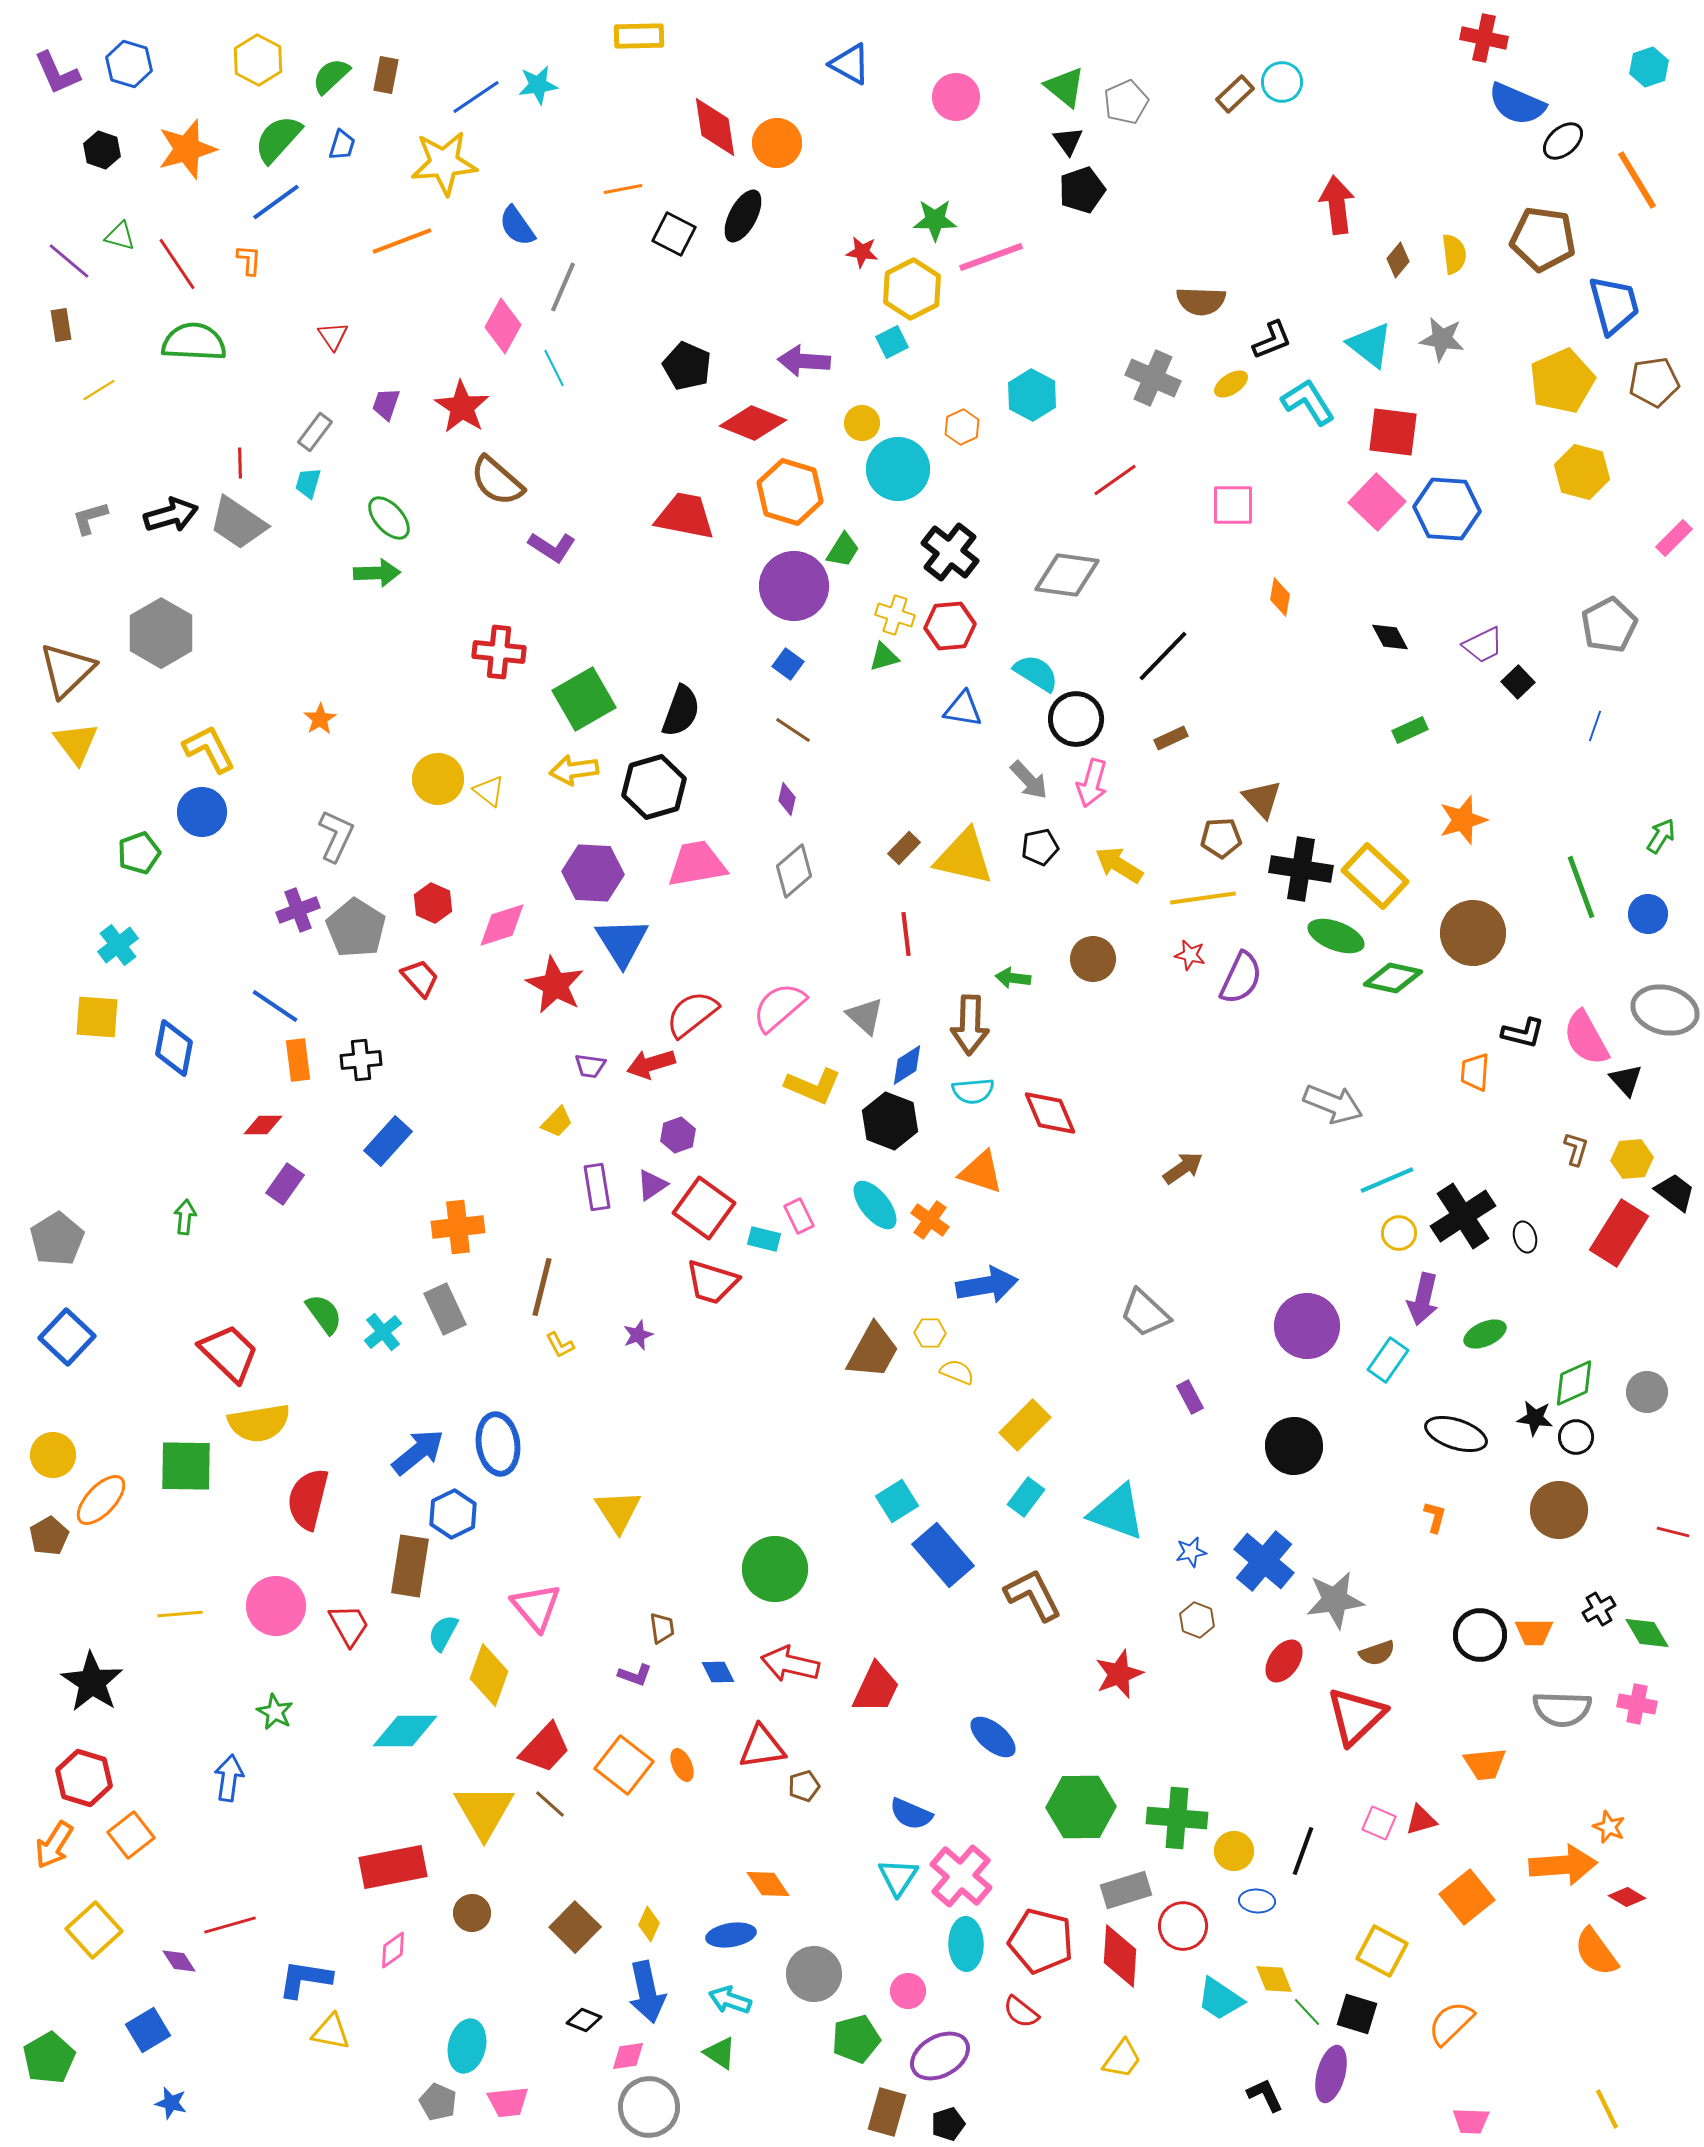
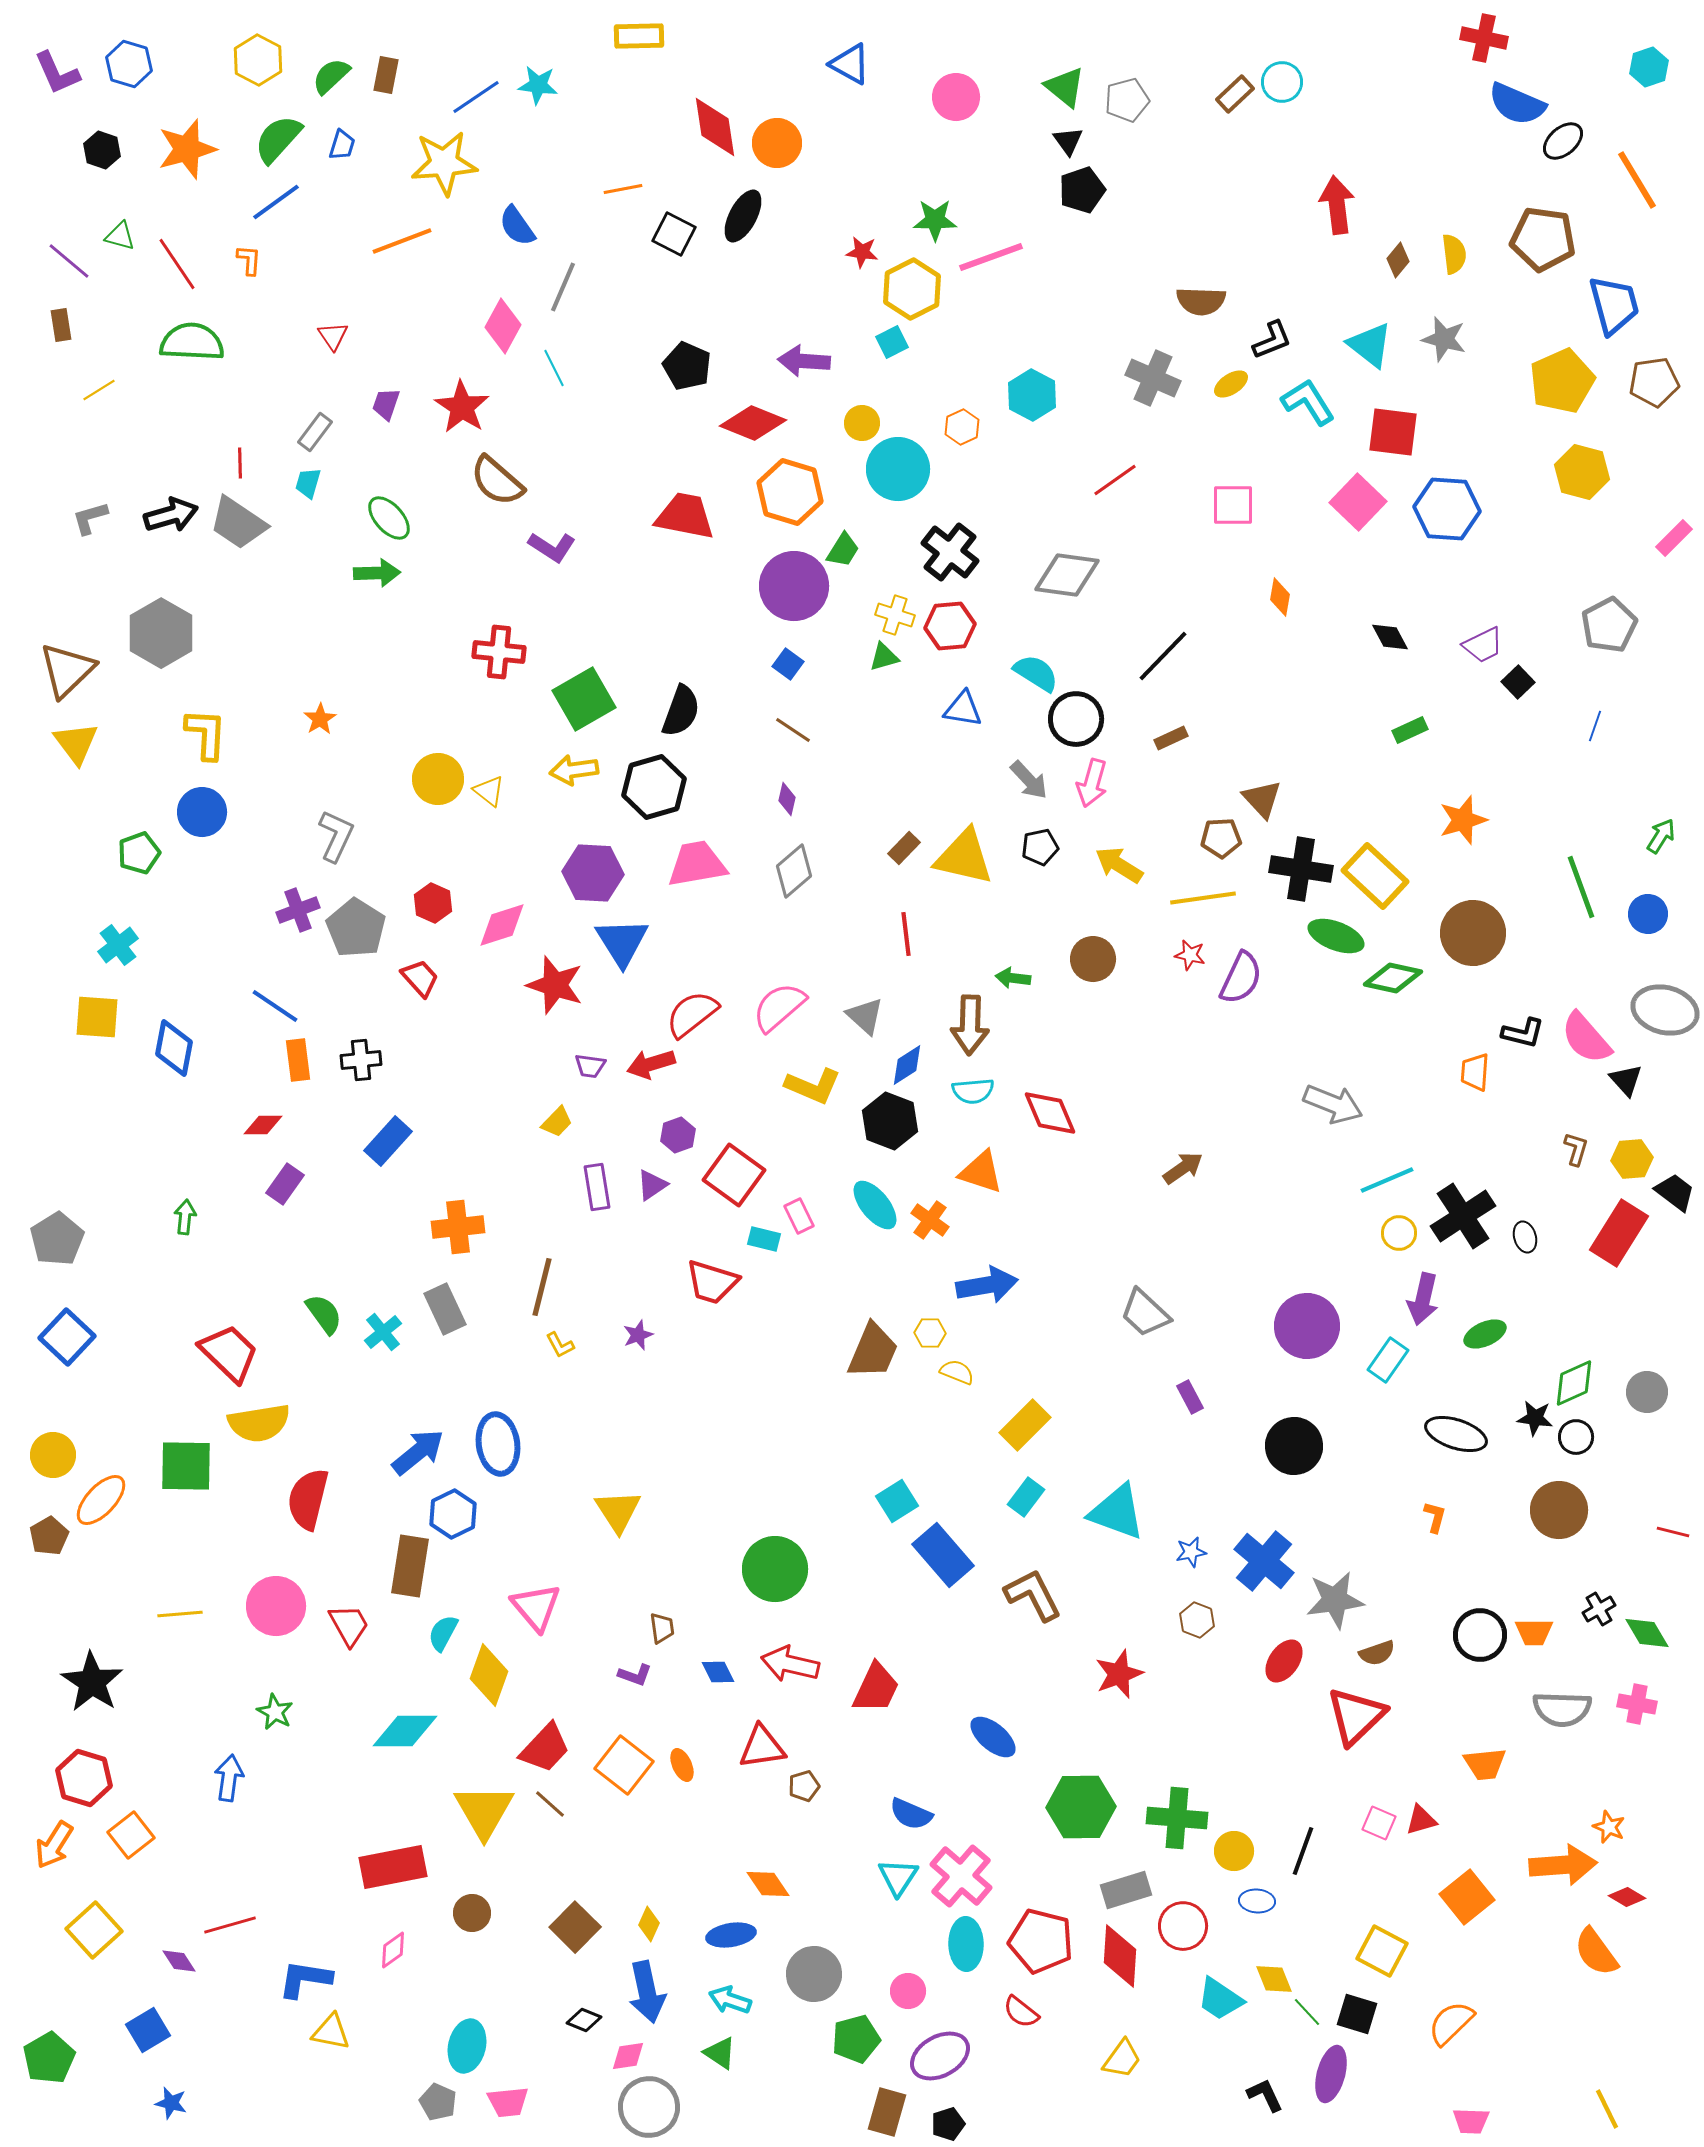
cyan star at (538, 85): rotated 15 degrees clockwise
gray pentagon at (1126, 102): moved 1 px right, 2 px up; rotated 9 degrees clockwise
gray star at (1442, 339): moved 2 px right; rotated 6 degrees clockwise
green semicircle at (194, 342): moved 2 px left
pink square at (1377, 502): moved 19 px left
yellow L-shape at (209, 749): moved 3 px left, 15 px up; rotated 30 degrees clockwise
red star at (555, 985): rotated 10 degrees counterclockwise
pink semicircle at (1586, 1038): rotated 12 degrees counterclockwise
red square at (704, 1208): moved 30 px right, 33 px up
brown trapezoid at (873, 1351): rotated 6 degrees counterclockwise
